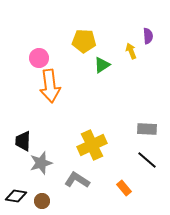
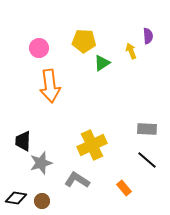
pink circle: moved 10 px up
green triangle: moved 2 px up
black diamond: moved 2 px down
